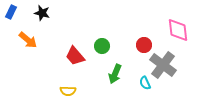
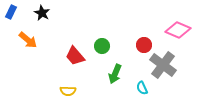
black star: rotated 14 degrees clockwise
pink diamond: rotated 60 degrees counterclockwise
cyan semicircle: moved 3 px left, 5 px down
